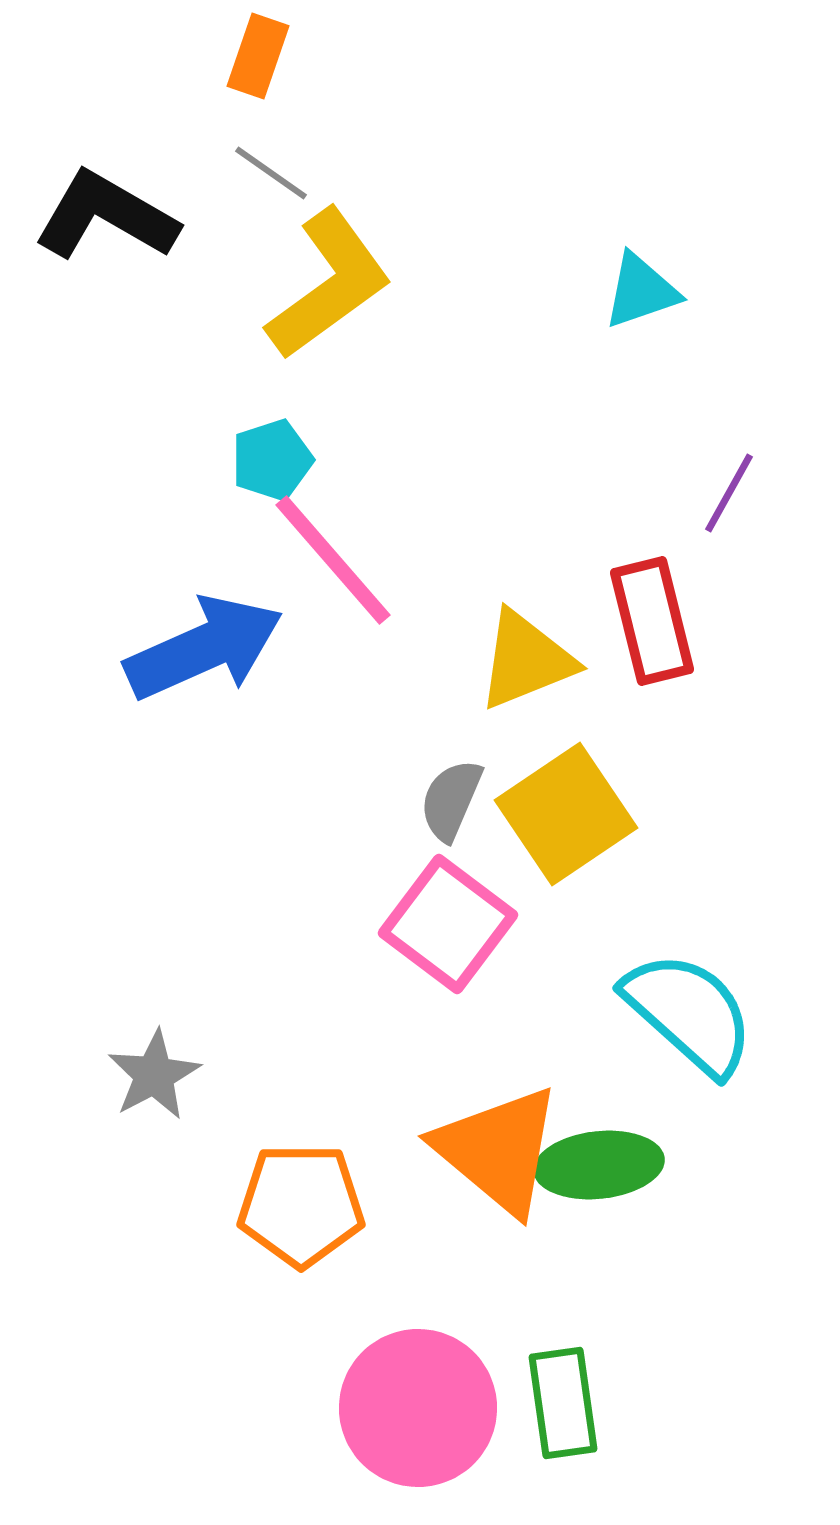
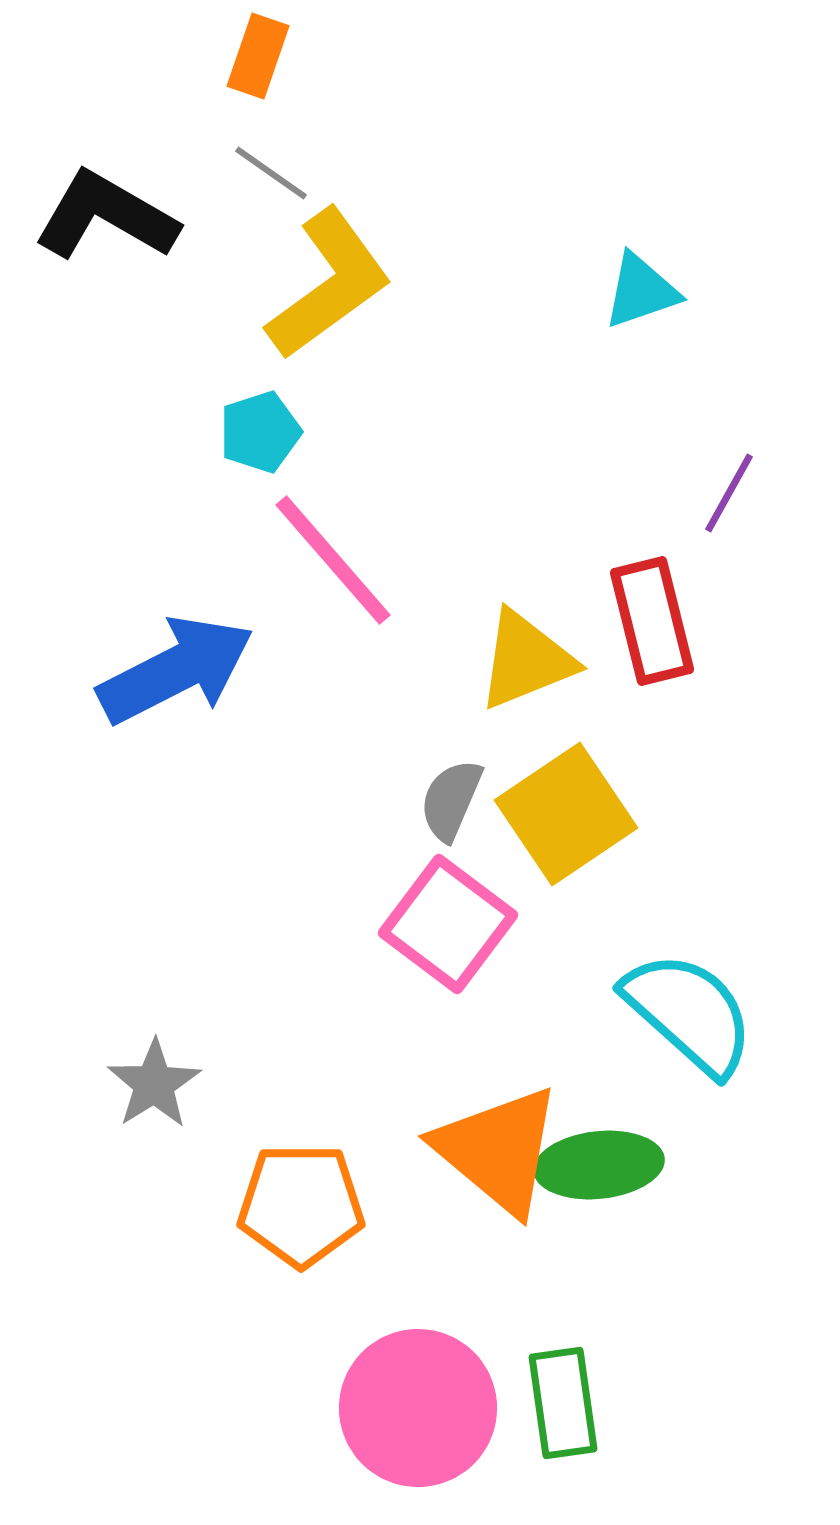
cyan pentagon: moved 12 px left, 28 px up
blue arrow: moved 28 px left, 22 px down; rotated 3 degrees counterclockwise
gray star: moved 9 px down; rotated 4 degrees counterclockwise
